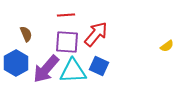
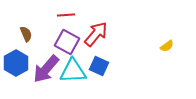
purple square: rotated 25 degrees clockwise
